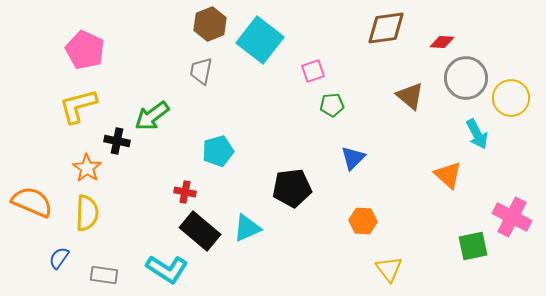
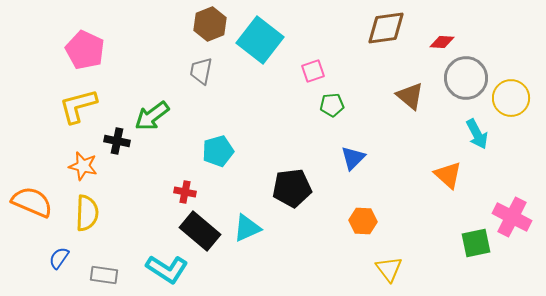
orange star: moved 4 px left, 2 px up; rotated 20 degrees counterclockwise
green square: moved 3 px right, 3 px up
